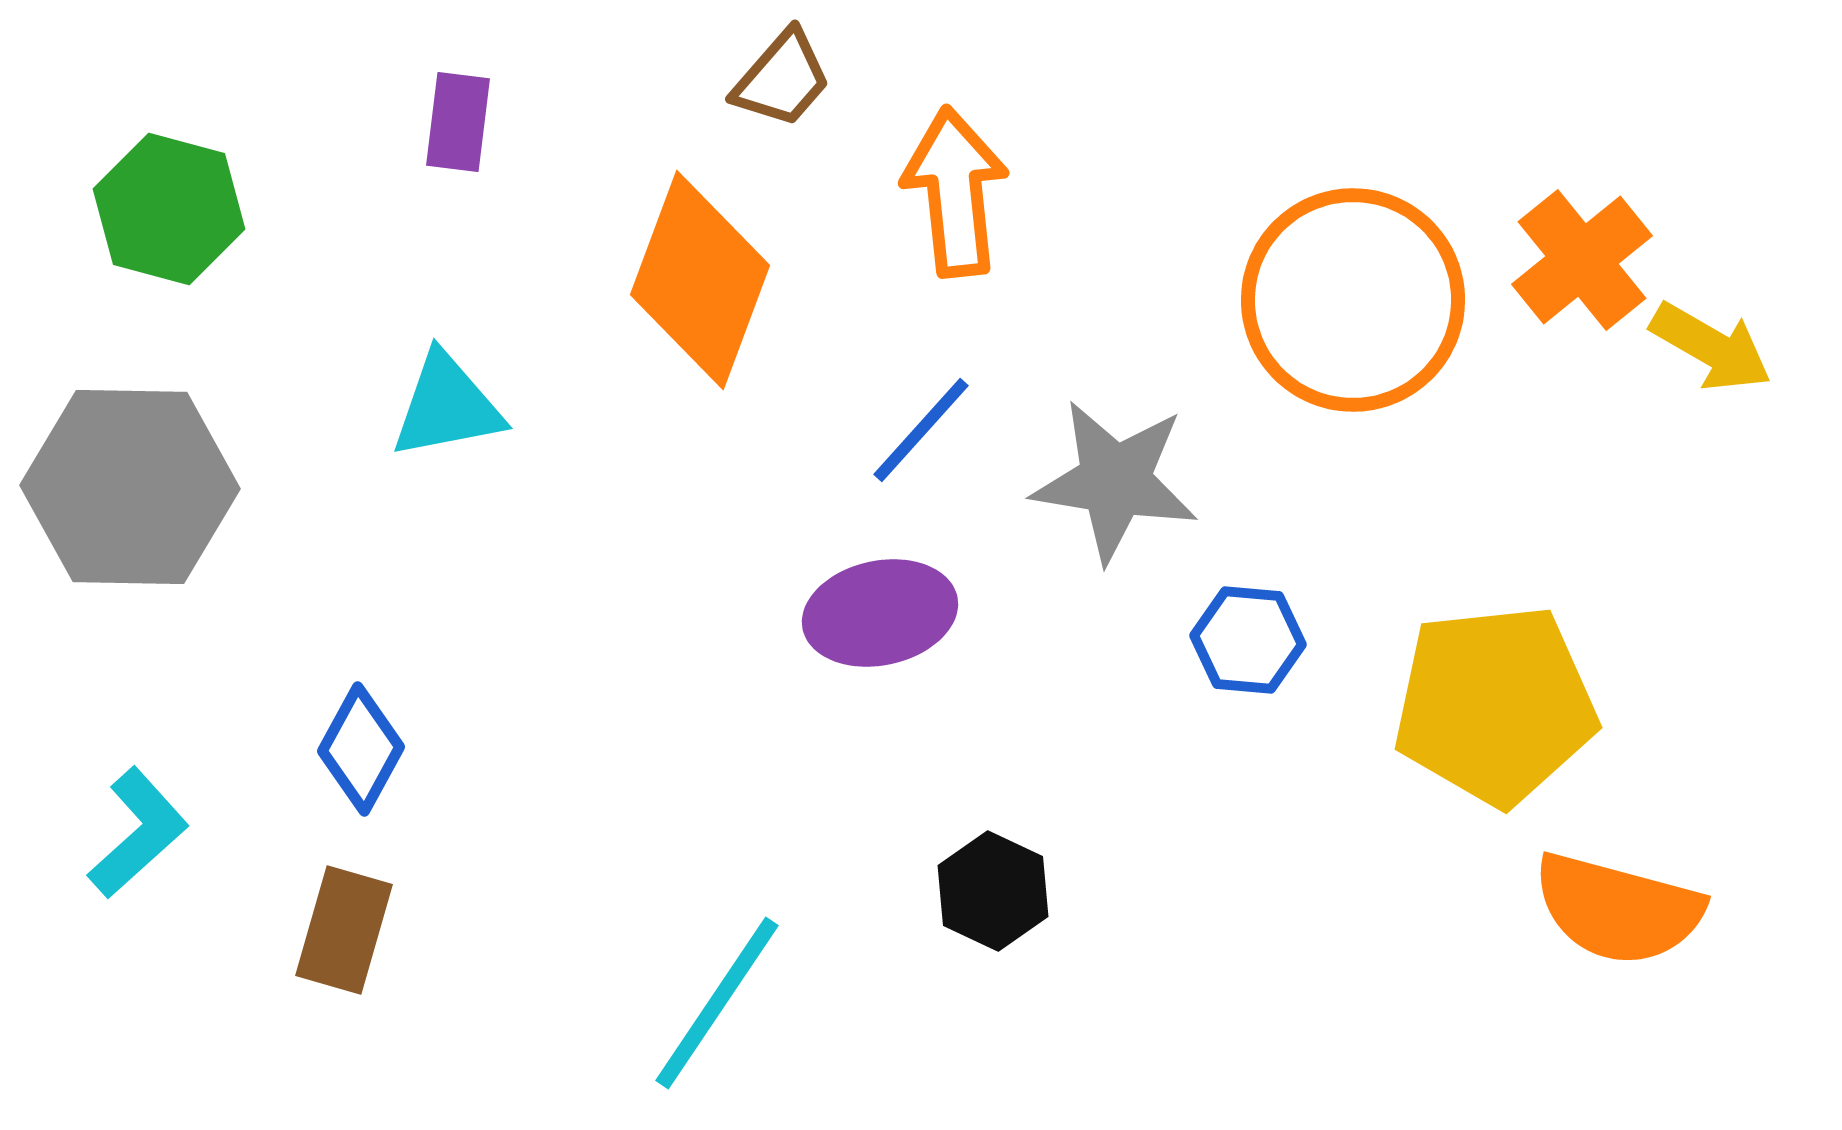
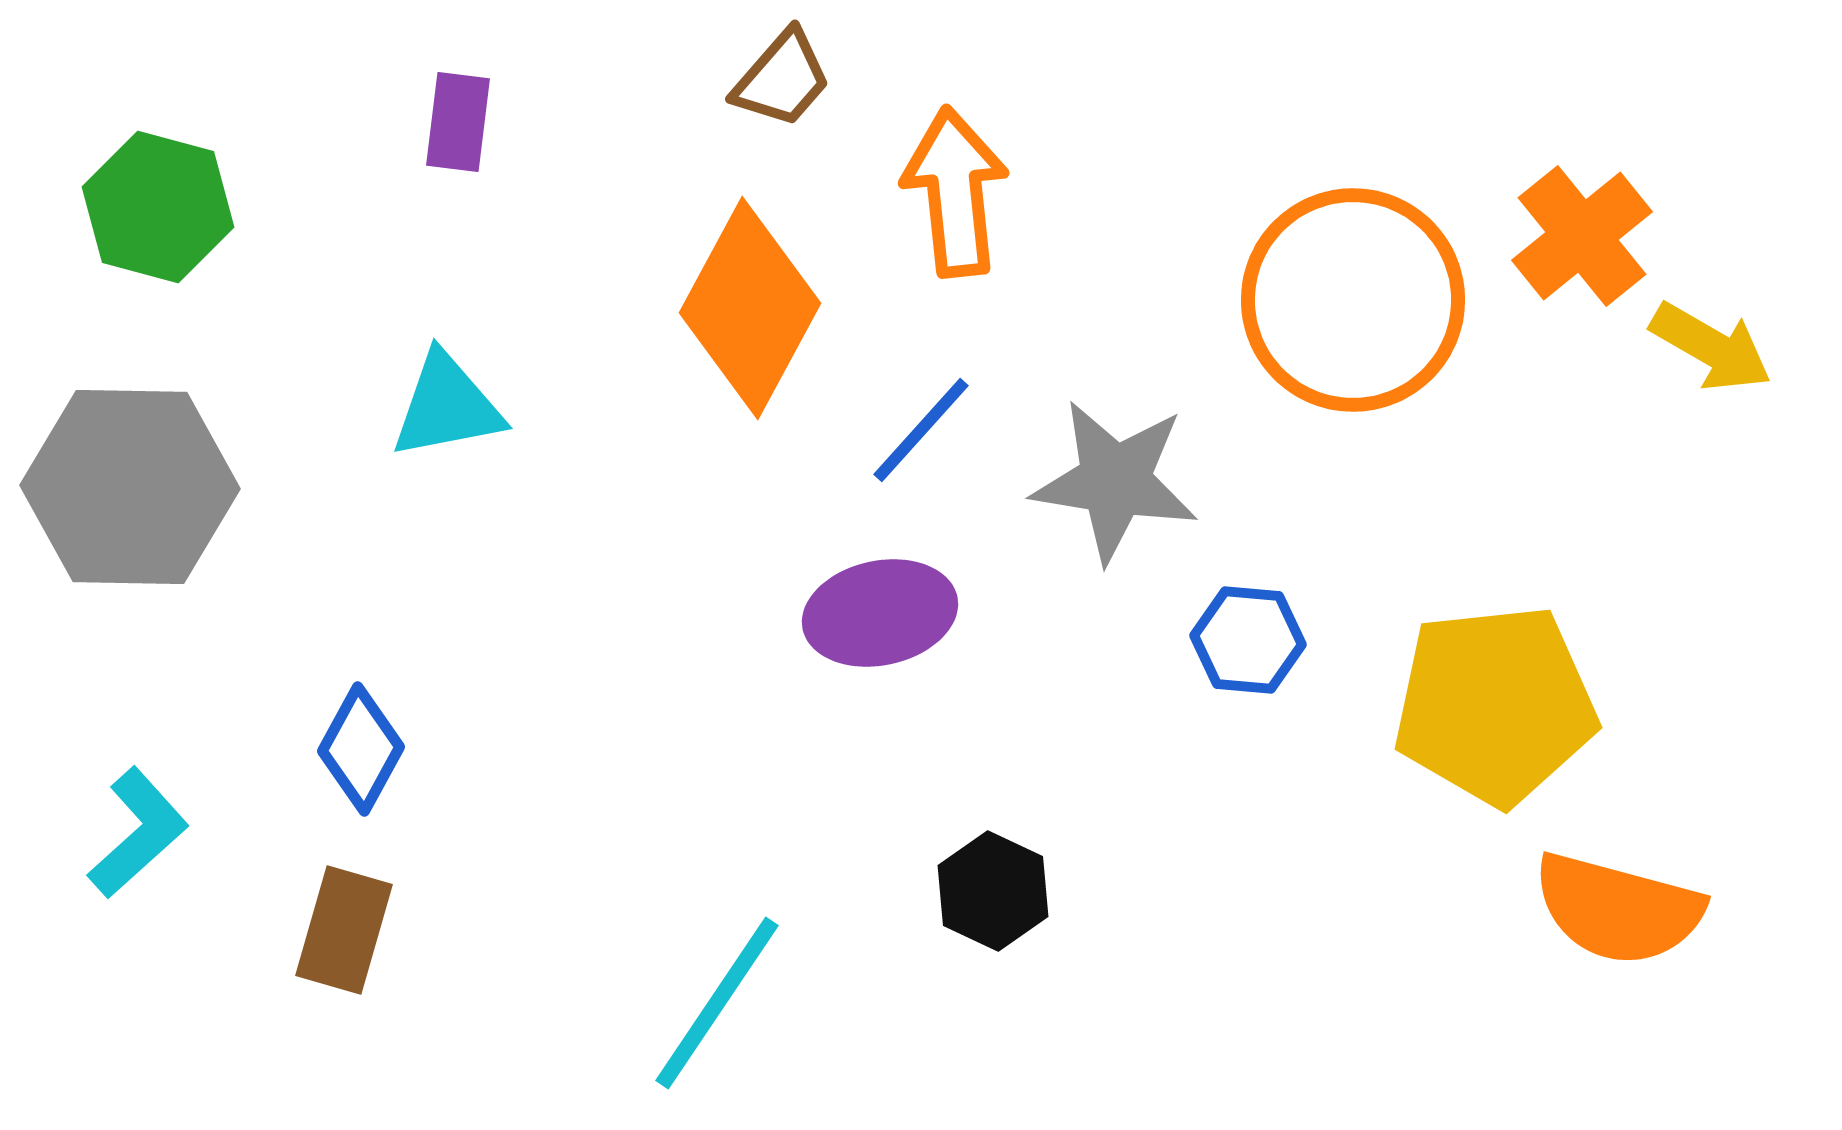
green hexagon: moved 11 px left, 2 px up
orange cross: moved 24 px up
orange diamond: moved 50 px right, 28 px down; rotated 8 degrees clockwise
